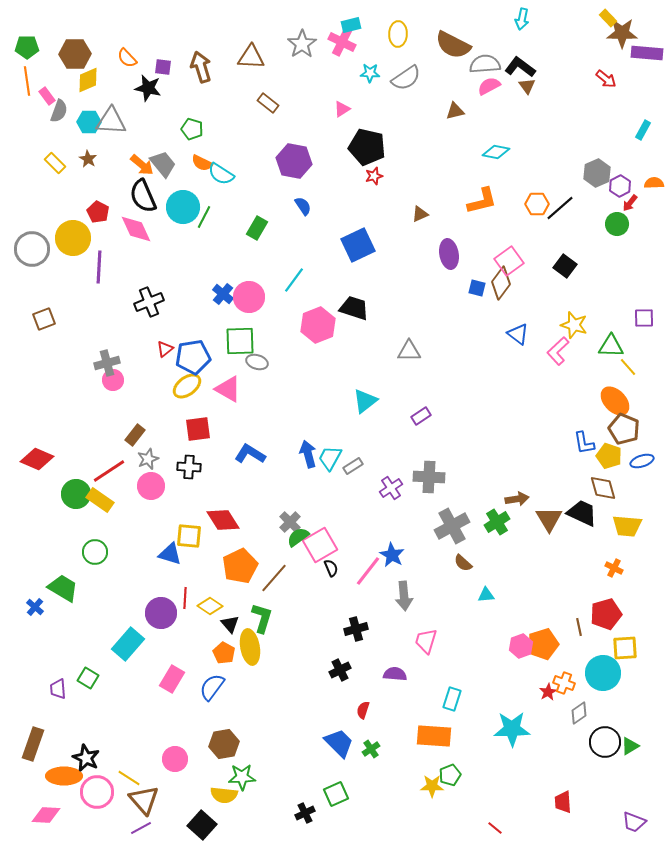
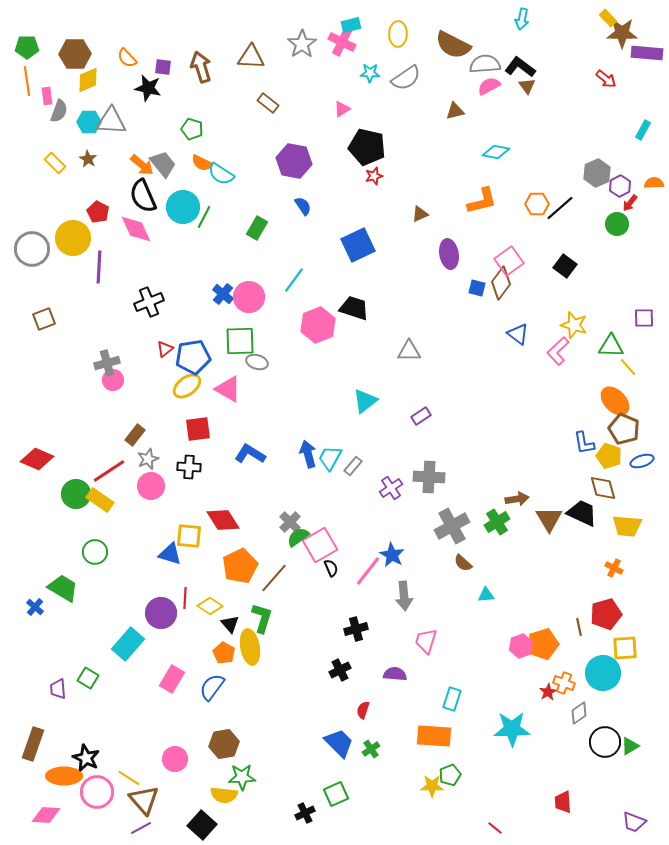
pink rectangle at (47, 96): rotated 30 degrees clockwise
gray rectangle at (353, 466): rotated 18 degrees counterclockwise
